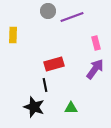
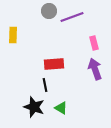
gray circle: moved 1 px right
pink rectangle: moved 2 px left
red rectangle: rotated 12 degrees clockwise
purple arrow: rotated 55 degrees counterclockwise
green triangle: moved 10 px left; rotated 32 degrees clockwise
